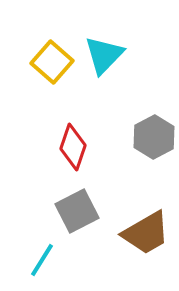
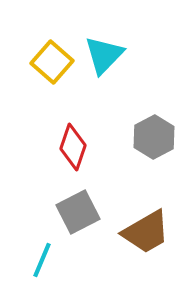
gray square: moved 1 px right, 1 px down
brown trapezoid: moved 1 px up
cyan line: rotated 9 degrees counterclockwise
